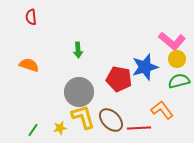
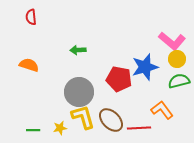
green arrow: rotated 91 degrees clockwise
green line: rotated 56 degrees clockwise
